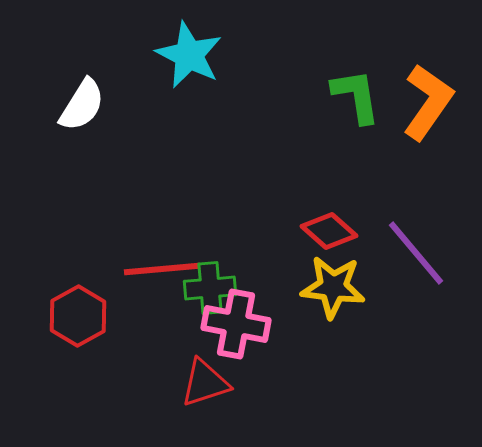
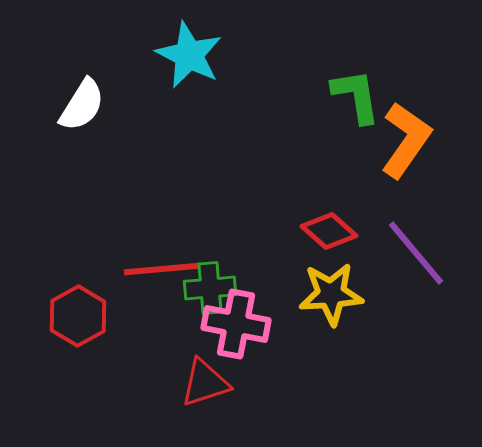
orange L-shape: moved 22 px left, 38 px down
yellow star: moved 2 px left, 7 px down; rotated 10 degrees counterclockwise
